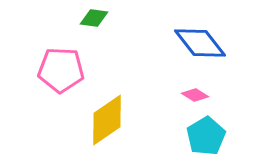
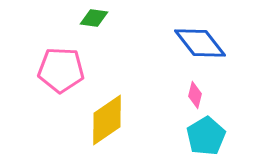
pink diamond: rotated 72 degrees clockwise
